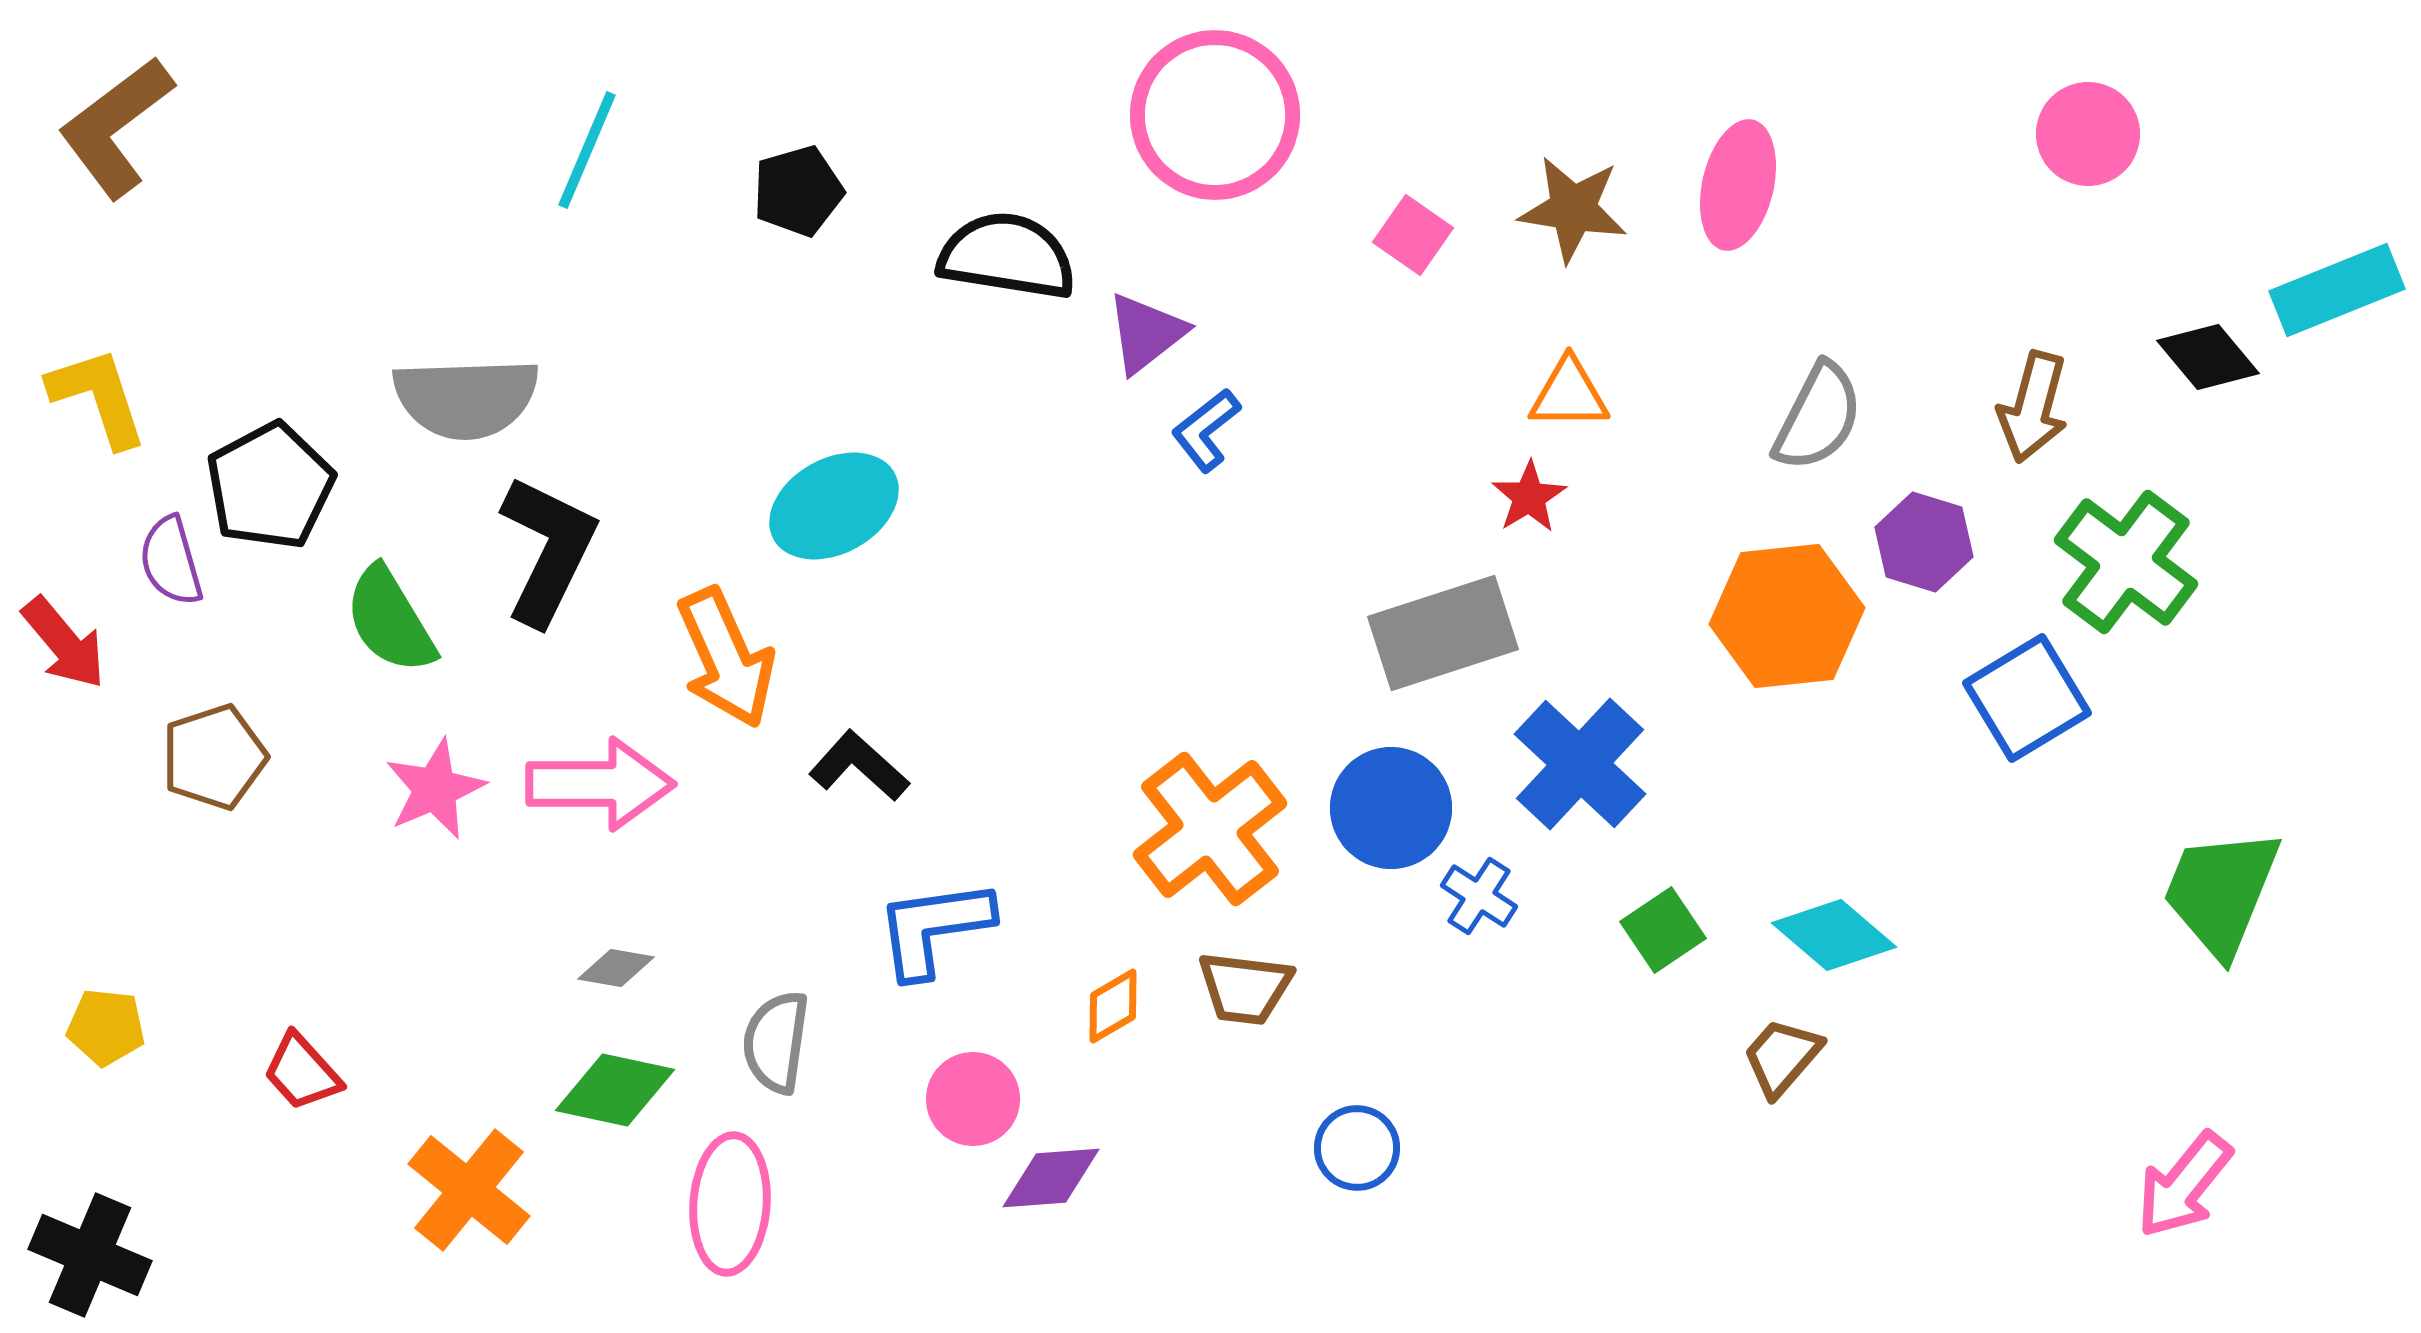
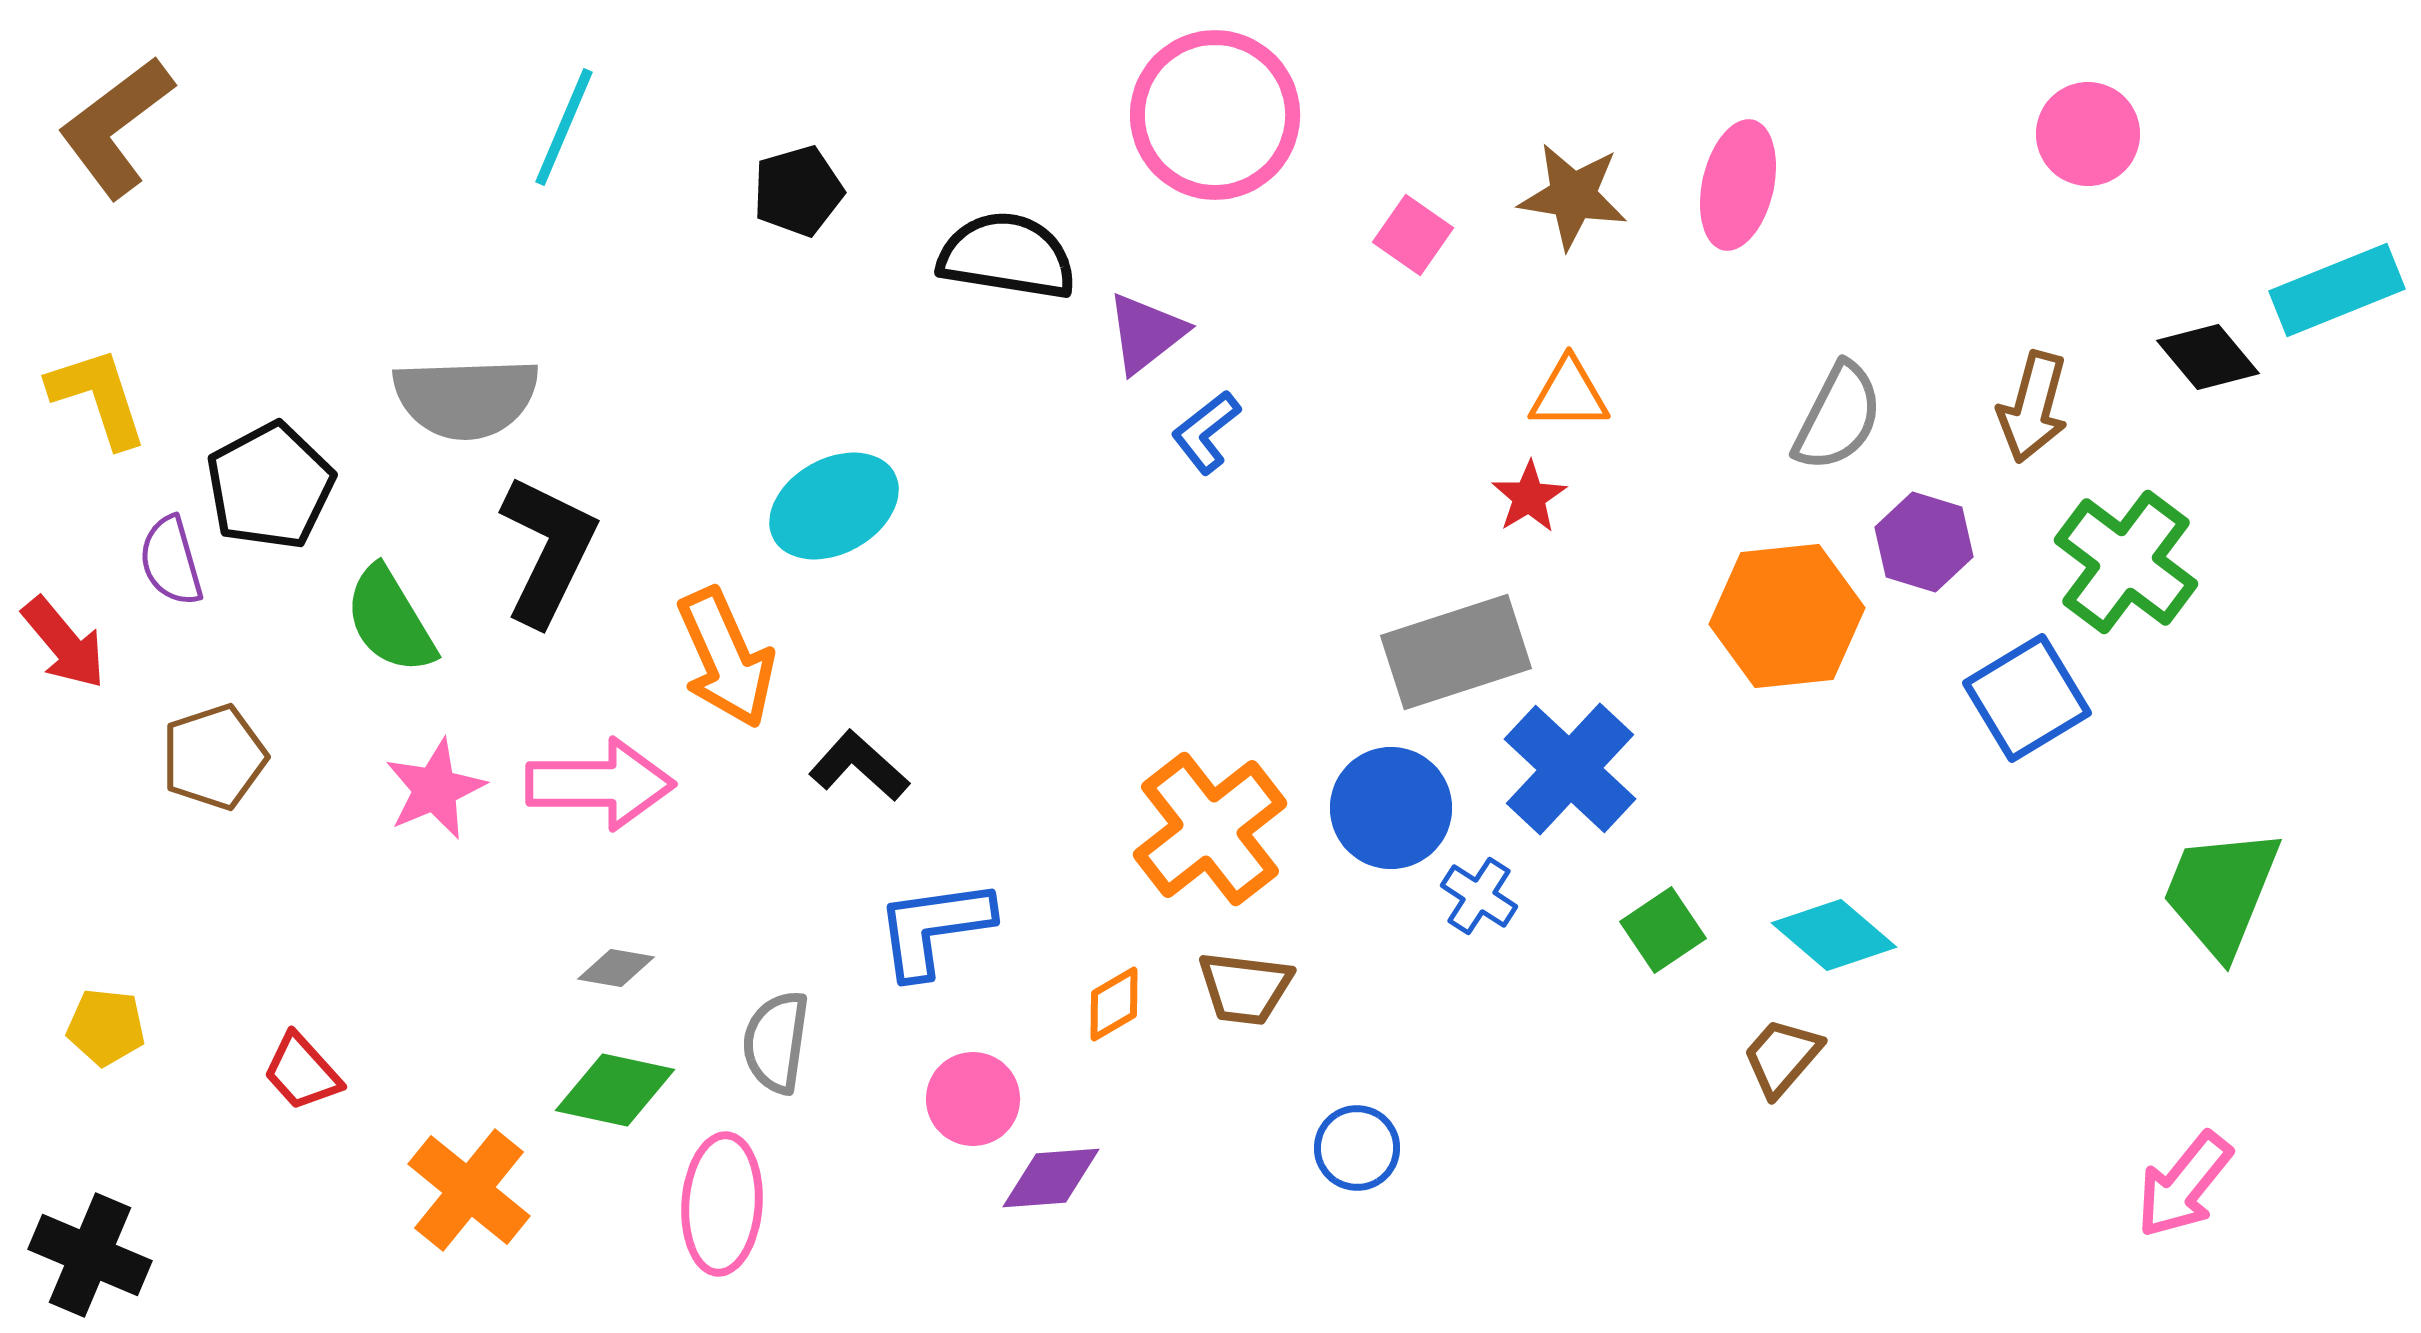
cyan line at (587, 150): moved 23 px left, 23 px up
brown star at (1573, 209): moved 13 px up
gray semicircle at (1818, 417): moved 20 px right
blue L-shape at (1206, 430): moved 2 px down
gray rectangle at (1443, 633): moved 13 px right, 19 px down
blue cross at (1580, 764): moved 10 px left, 5 px down
orange diamond at (1113, 1006): moved 1 px right, 2 px up
pink ellipse at (730, 1204): moved 8 px left
